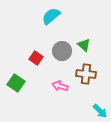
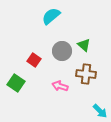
red square: moved 2 px left, 2 px down
